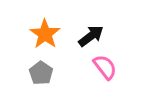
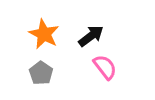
orange star: moved 1 px left; rotated 8 degrees counterclockwise
